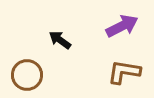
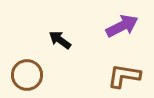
brown L-shape: moved 4 px down
